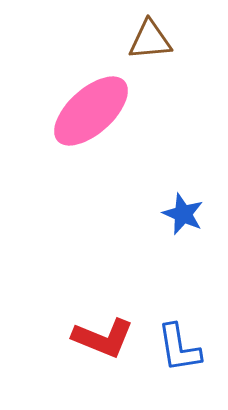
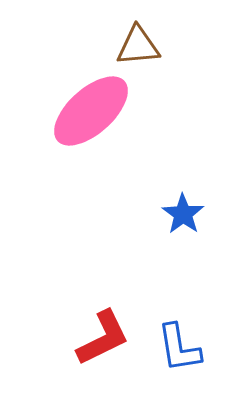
brown triangle: moved 12 px left, 6 px down
blue star: rotated 12 degrees clockwise
red L-shape: rotated 48 degrees counterclockwise
